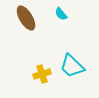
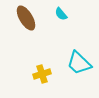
cyan trapezoid: moved 7 px right, 3 px up
